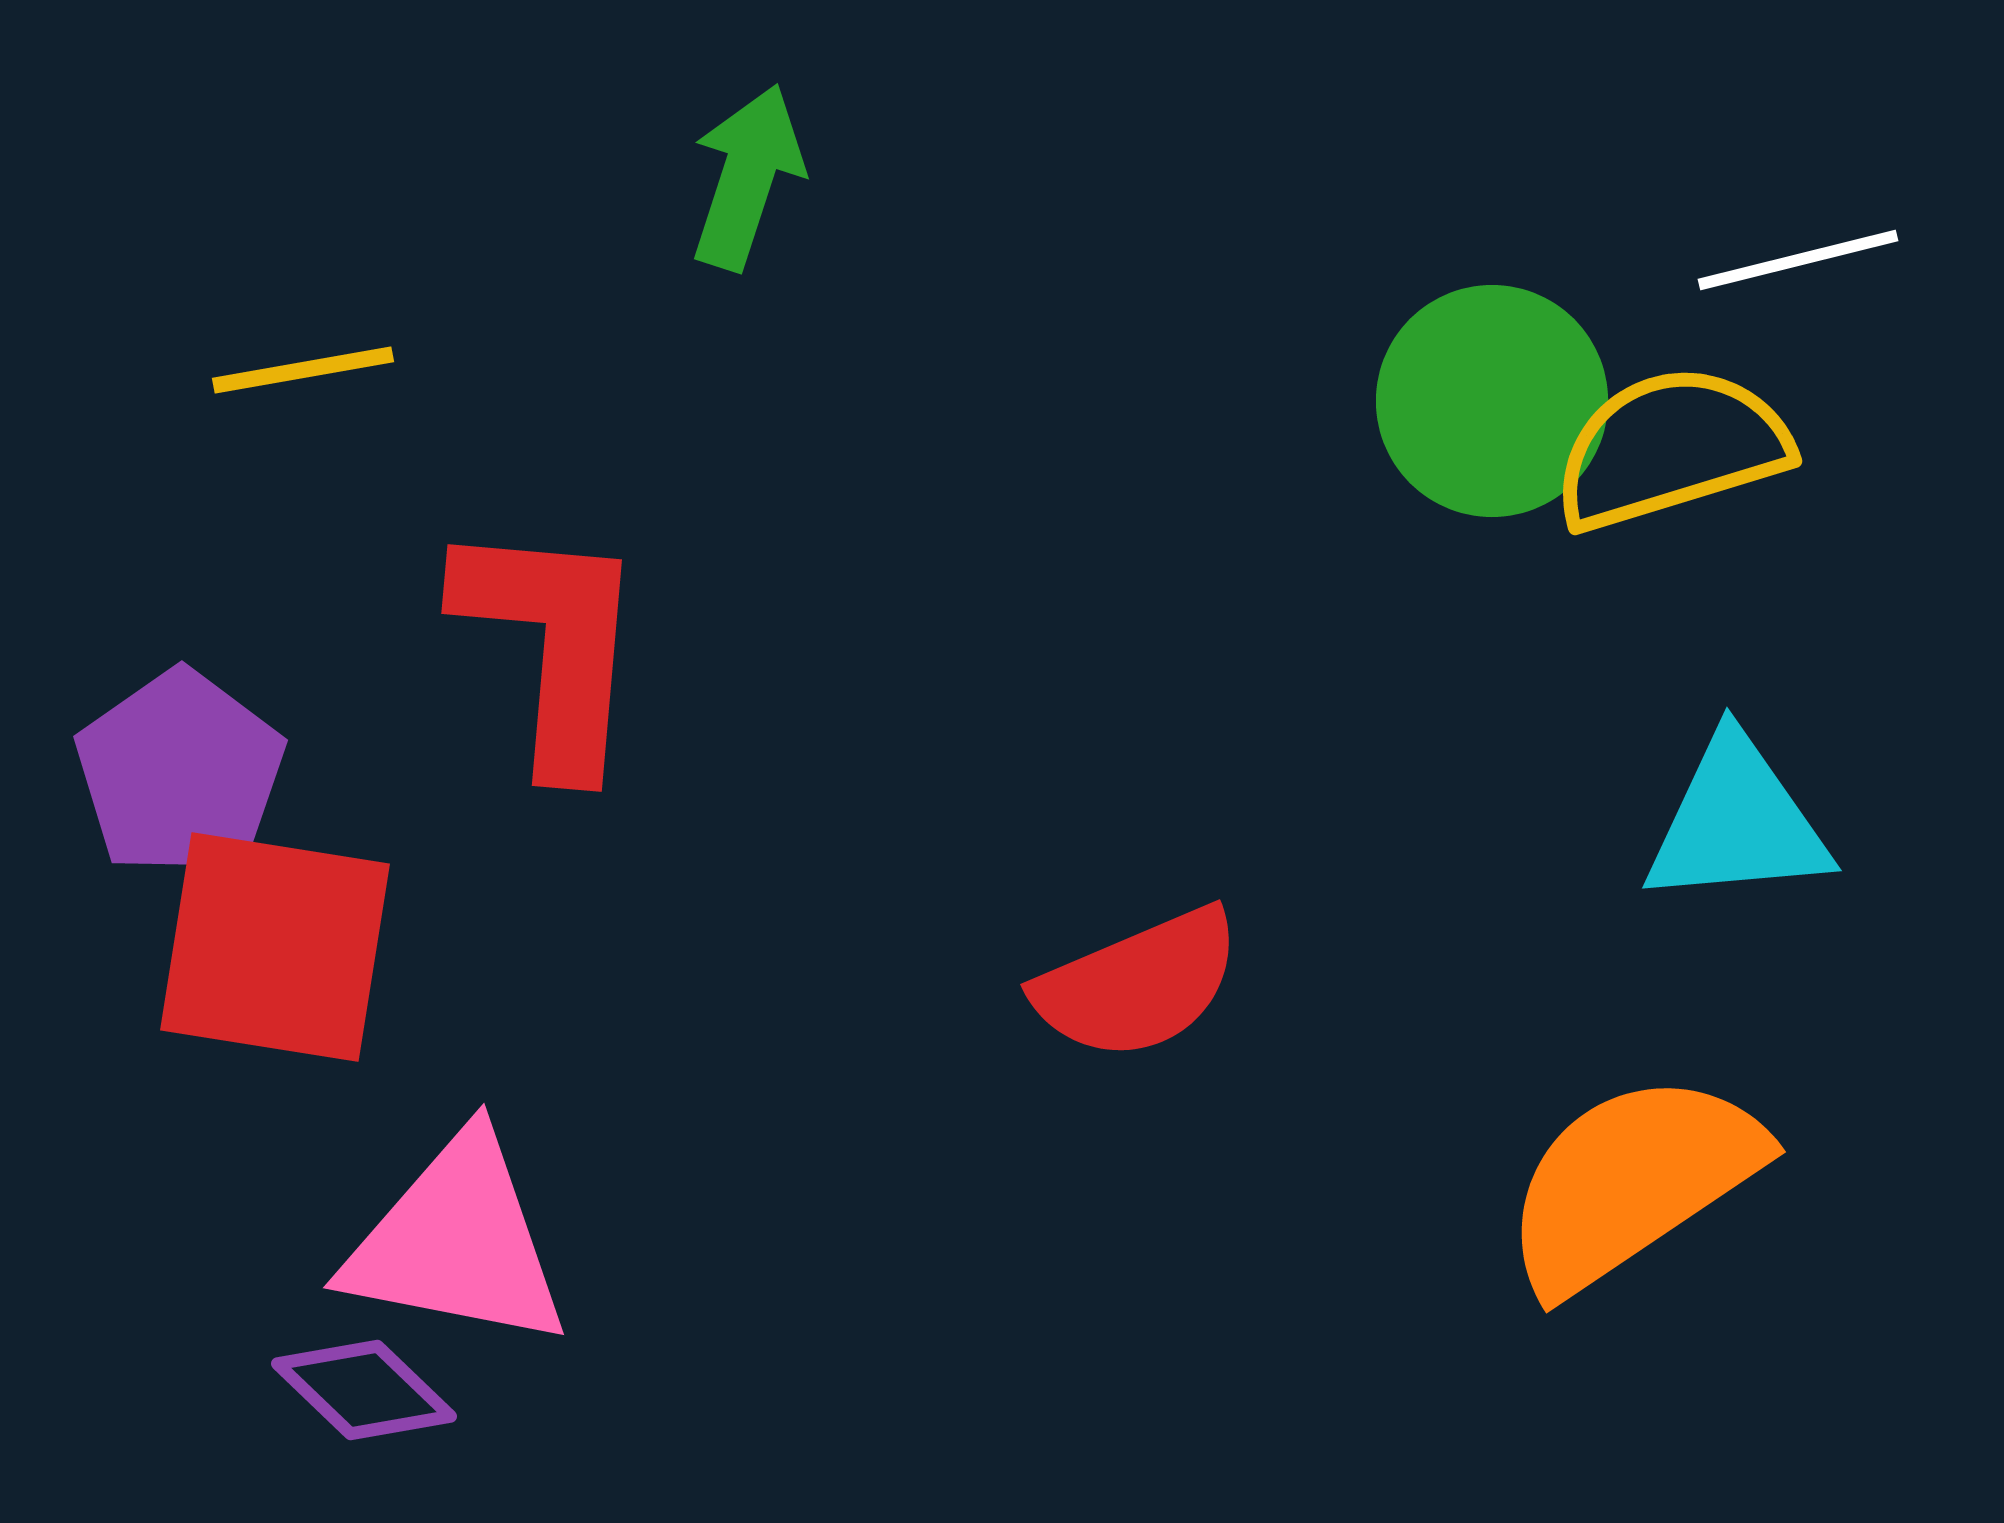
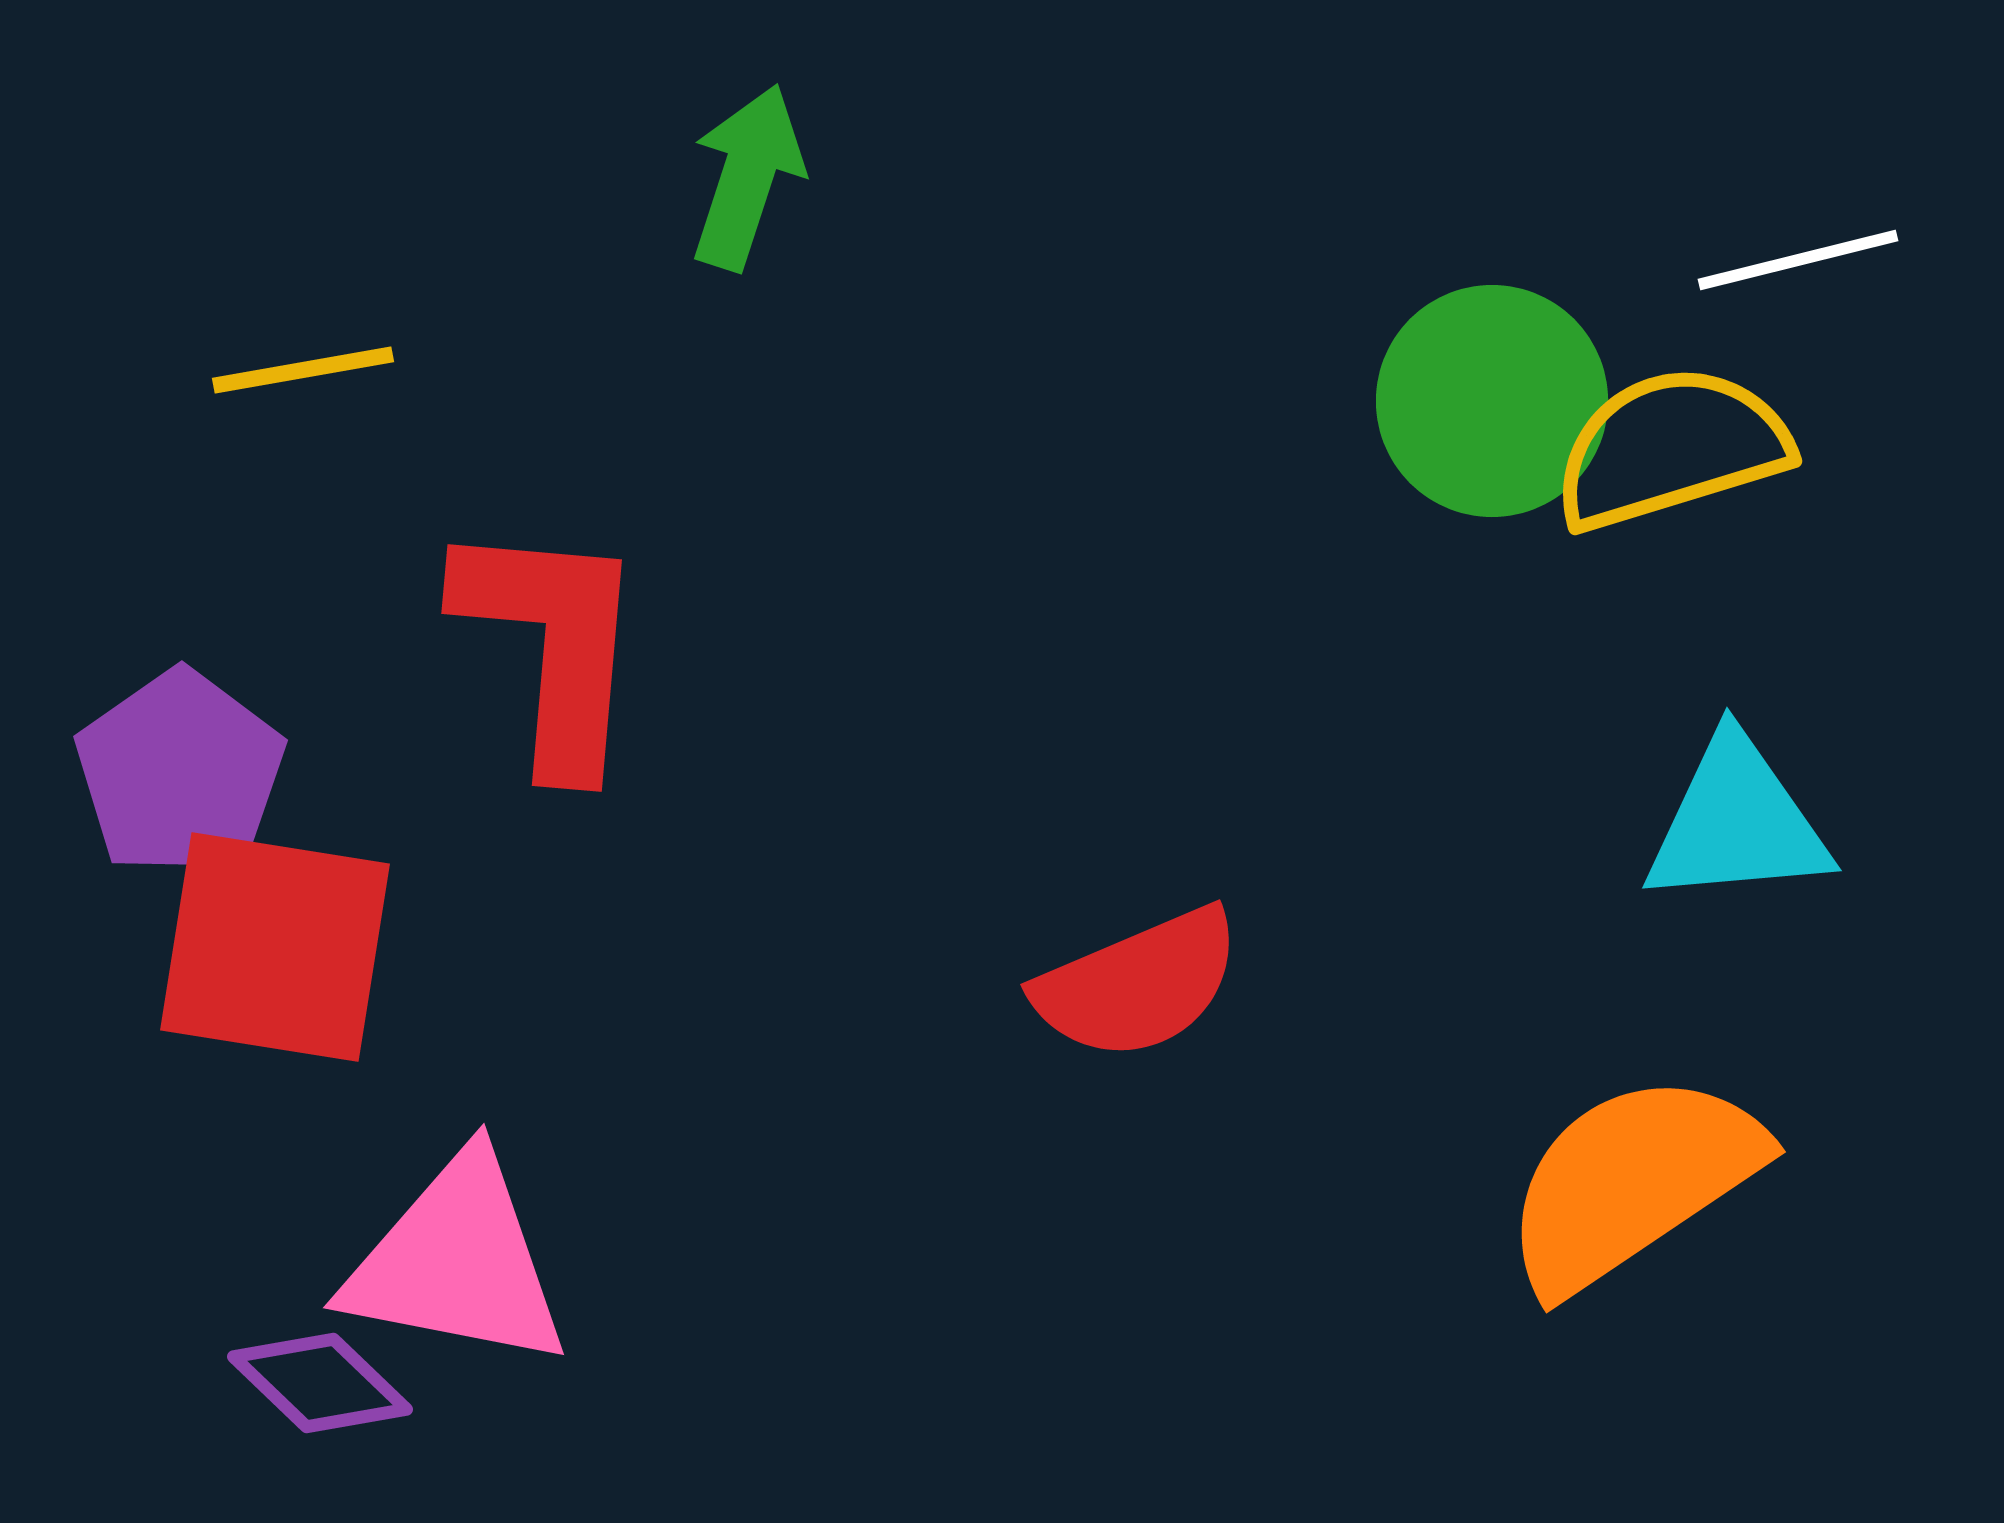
pink triangle: moved 20 px down
purple diamond: moved 44 px left, 7 px up
